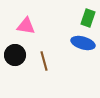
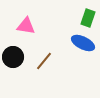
blue ellipse: rotated 10 degrees clockwise
black circle: moved 2 px left, 2 px down
brown line: rotated 54 degrees clockwise
